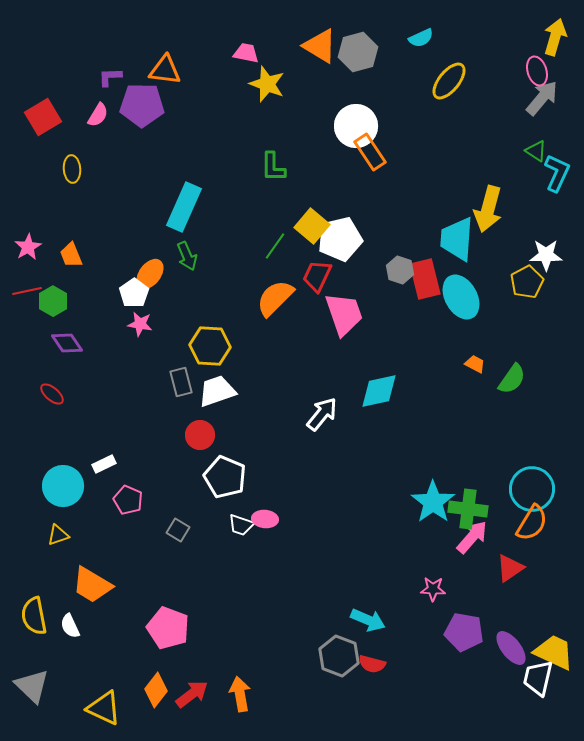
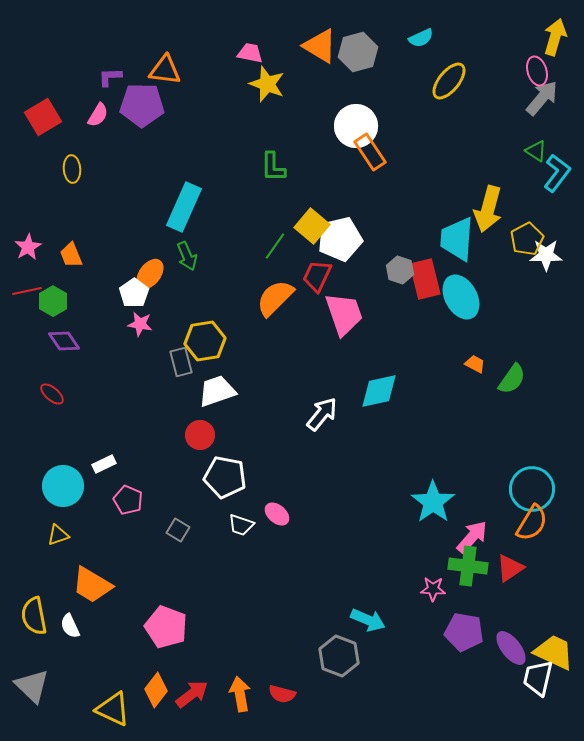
pink trapezoid at (246, 53): moved 4 px right
cyan L-shape at (557, 173): rotated 12 degrees clockwise
yellow pentagon at (527, 282): moved 43 px up
purple diamond at (67, 343): moved 3 px left, 2 px up
yellow hexagon at (210, 346): moved 5 px left, 5 px up; rotated 12 degrees counterclockwise
gray rectangle at (181, 382): moved 20 px up
white pentagon at (225, 477): rotated 12 degrees counterclockwise
green cross at (468, 509): moved 57 px down
pink ellipse at (265, 519): moved 12 px right, 5 px up; rotated 35 degrees clockwise
pink pentagon at (168, 628): moved 2 px left, 1 px up
red semicircle at (372, 664): moved 90 px left, 30 px down
yellow triangle at (104, 708): moved 9 px right, 1 px down
